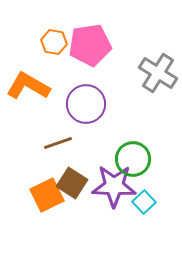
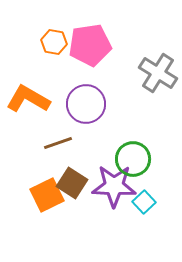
orange L-shape: moved 13 px down
